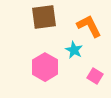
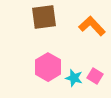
orange L-shape: moved 3 px right; rotated 16 degrees counterclockwise
cyan star: moved 28 px down; rotated 12 degrees counterclockwise
pink hexagon: moved 3 px right
